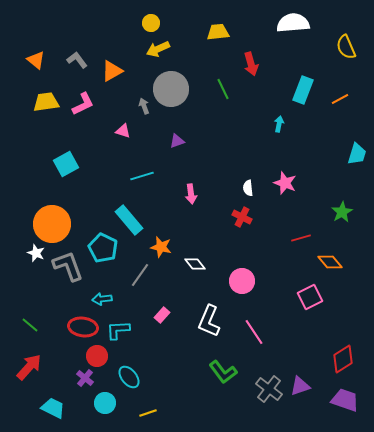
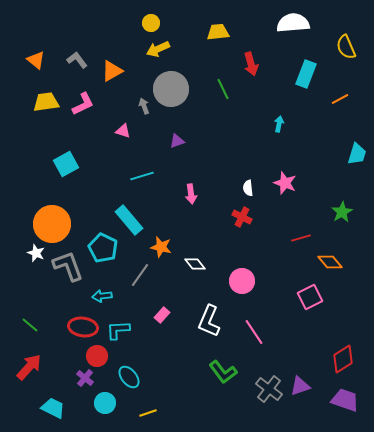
cyan rectangle at (303, 90): moved 3 px right, 16 px up
cyan arrow at (102, 299): moved 3 px up
